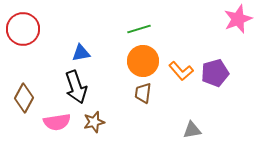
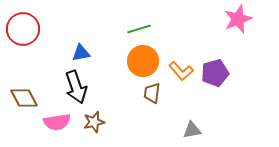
brown trapezoid: moved 9 px right
brown diamond: rotated 56 degrees counterclockwise
